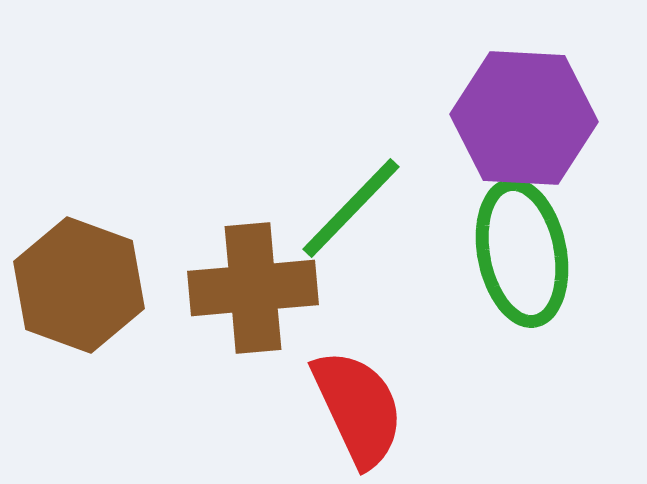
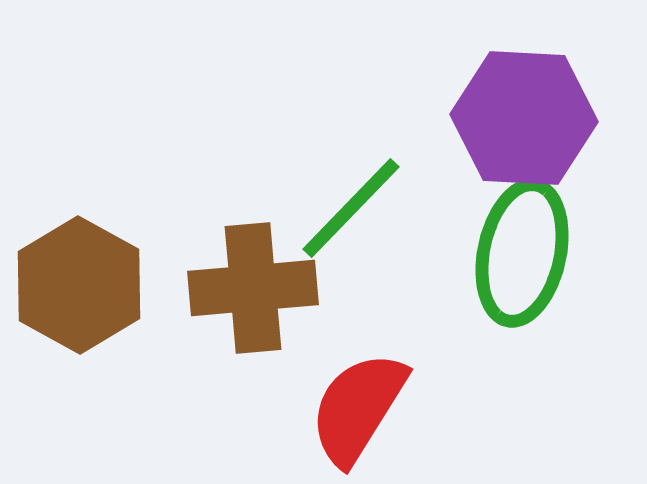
green ellipse: rotated 23 degrees clockwise
brown hexagon: rotated 9 degrees clockwise
red semicircle: rotated 123 degrees counterclockwise
